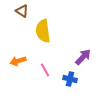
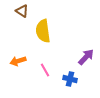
purple arrow: moved 3 px right
